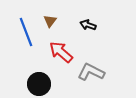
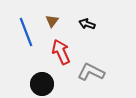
brown triangle: moved 2 px right
black arrow: moved 1 px left, 1 px up
red arrow: rotated 25 degrees clockwise
black circle: moved 3 px right
